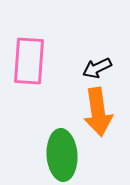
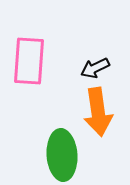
black arrow: moved 2 px left
